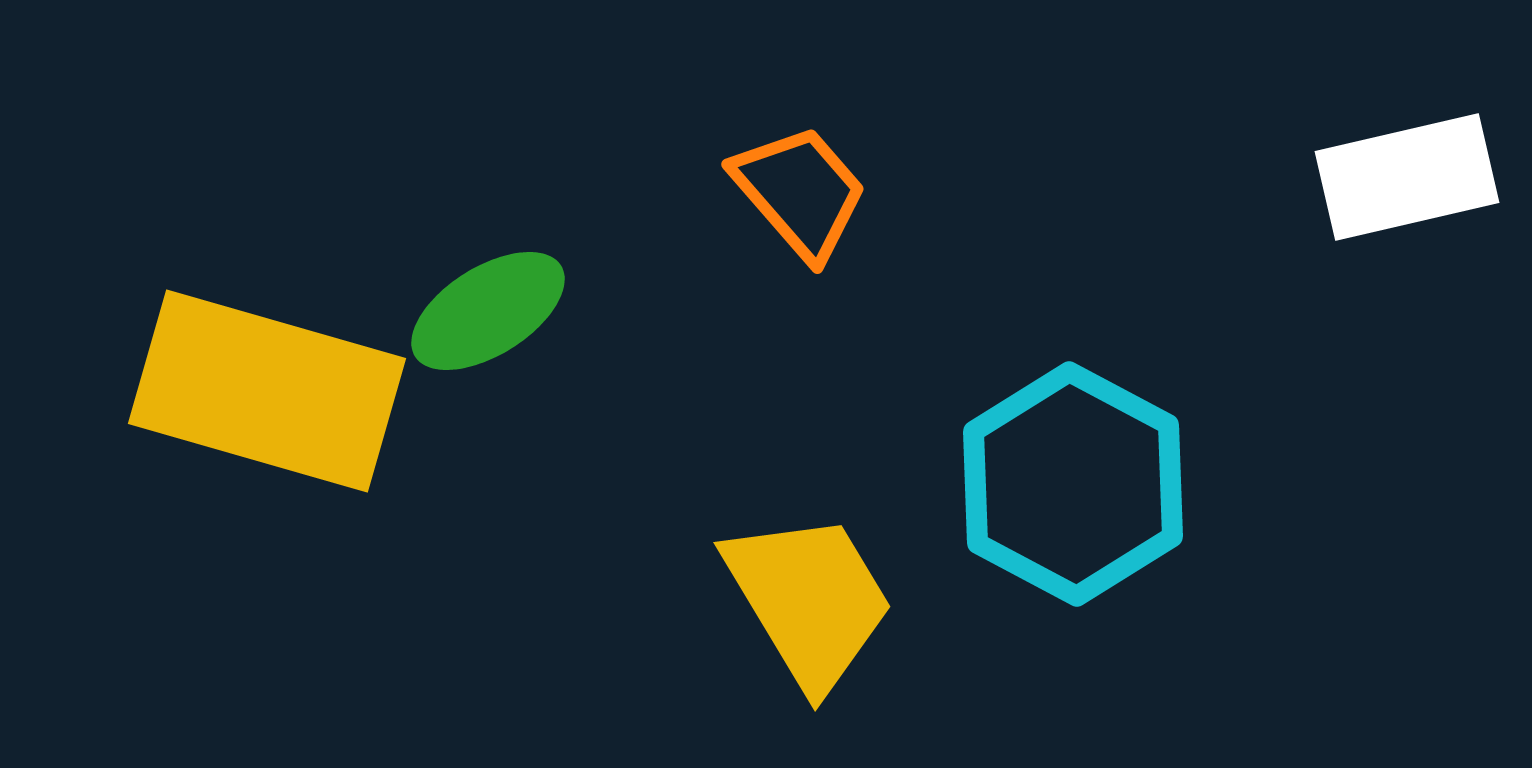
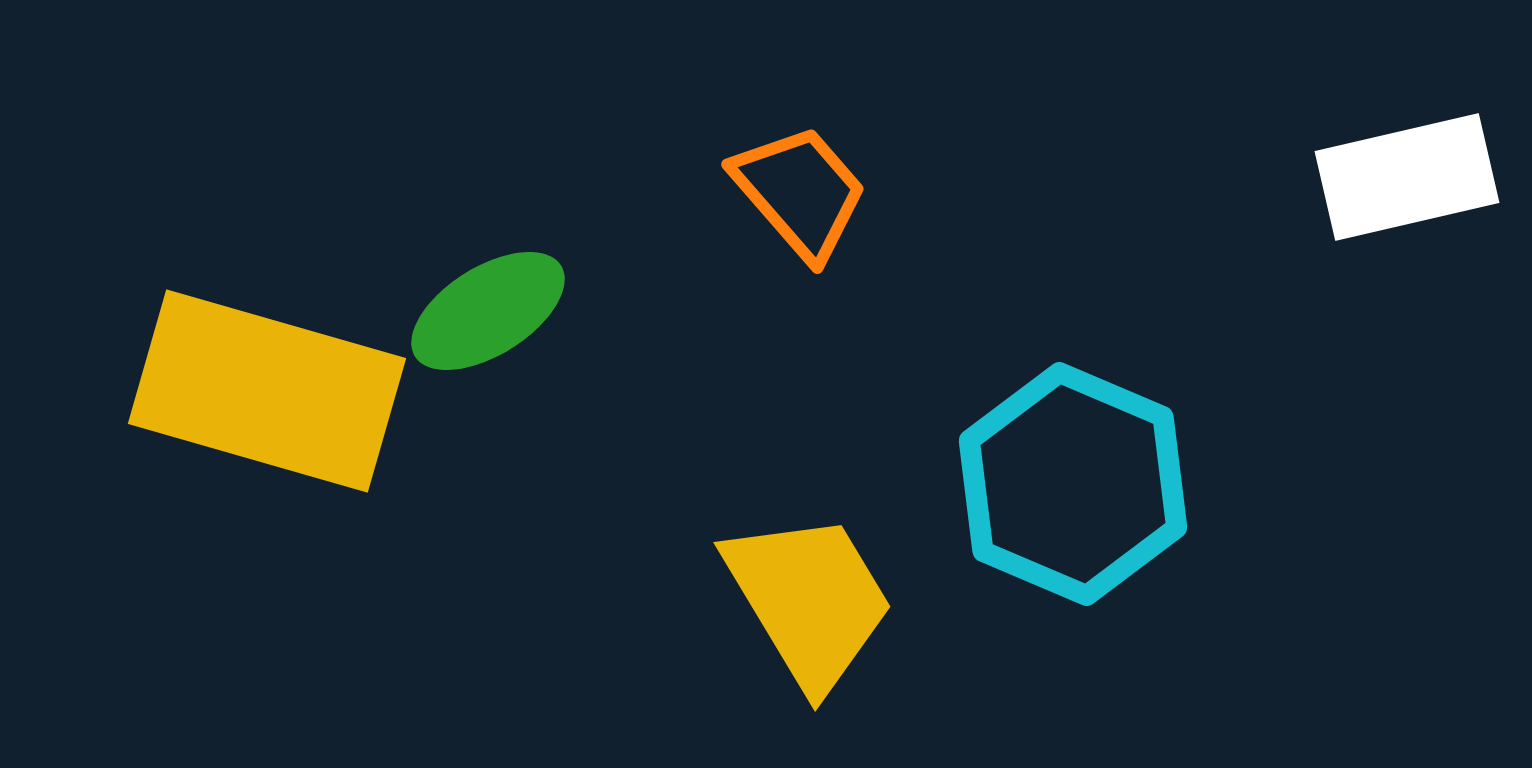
cyan hexagon: rotated 5 degrees counterclockwise
